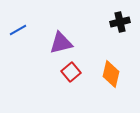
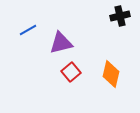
black cross: moved 6 px up
blue line: moved 10 px right
